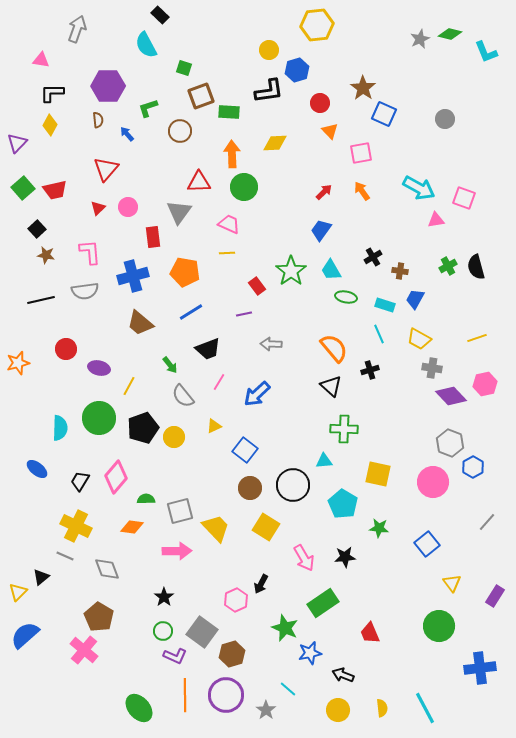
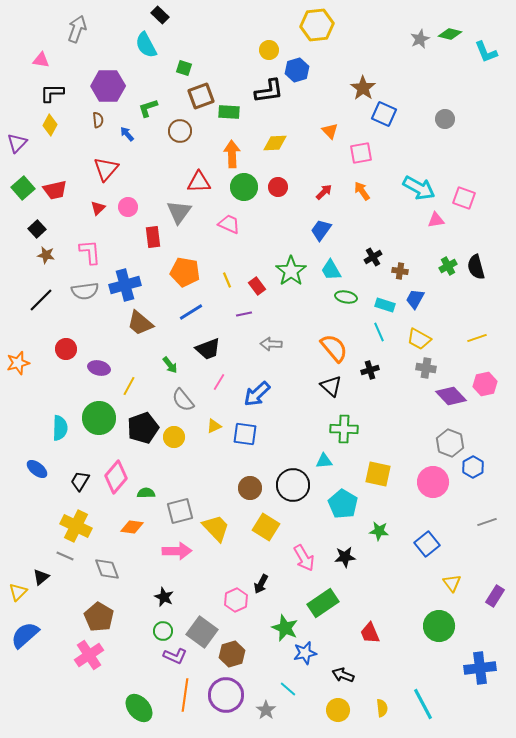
red circle at (320, 103): moved 42 px left, 84 px down
yellow line at (227, 253): moved 27 px down; rotated 70 degrees clockwise
blue cross at (133, 276): moved 8 px left, 9 px down
black line at (41, 300): rotated 32 degrees counterclockwise
cyan line at (379, 334): moved 2 px up
gray cross at (432, 368): moved 6 px left
gray semicircle at (183, 396): moved 4 px down
blue square at (245, 450): moved 16 px up; rotated 30 degrees counterclockwise
green semicircle at (146, 499): moved 6 px up
gray line at (487, 522): rotated 30 degrees clockwise
green star at (379, 528): moved 3 px down
black star at (164, 597): rotated 12 degrees counterclockwise
pink cross at (84, 650): moved 5 px right, 5 px down; rotated 16 degrees clockwise
blue star at (310, 653): moved 5 px left
orange line at (185, 695): rotated 8 degrees clockwise
cyan line at (425, 708): moved 2 px left, 4 px up
